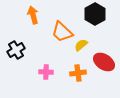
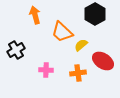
orange arrow: moved 2 px right
red ellipse: moved 1 px left, 1 px up
pink cross: moved 2 px up
